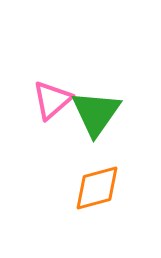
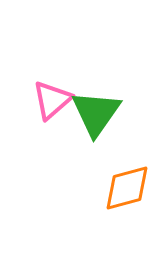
orange diamond: moved 30 px right
